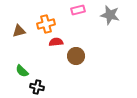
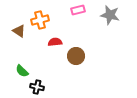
orange cross: moved 6 px left, 4 px up
brown triangle: rotated 48 degrees clockwise
red semicircle: moved 1 px left
